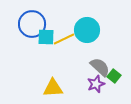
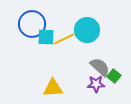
purple star: rotated 18 degrees clockwise
